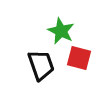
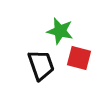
green star: moved 1 px left; rotated 12 degrees counterclockwise
